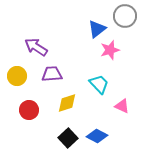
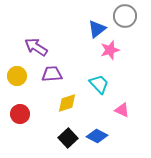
pink triangle: moved 4 px down
red circle: moved 9 px left, 4 px down
